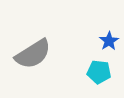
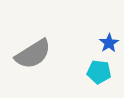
blue star: moved 2 px down
